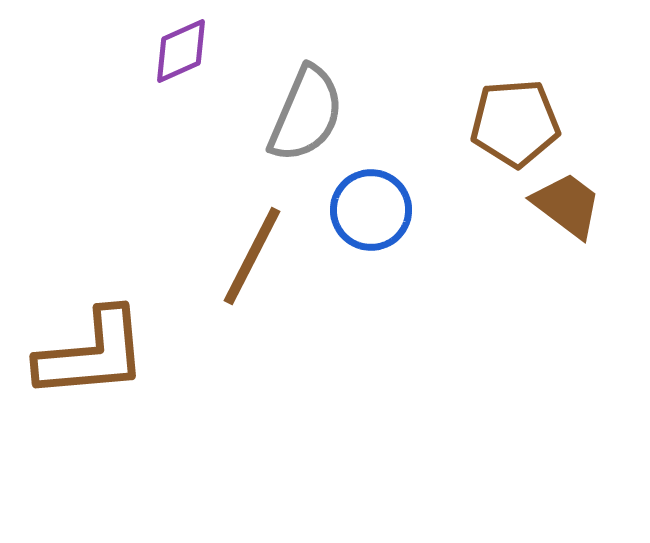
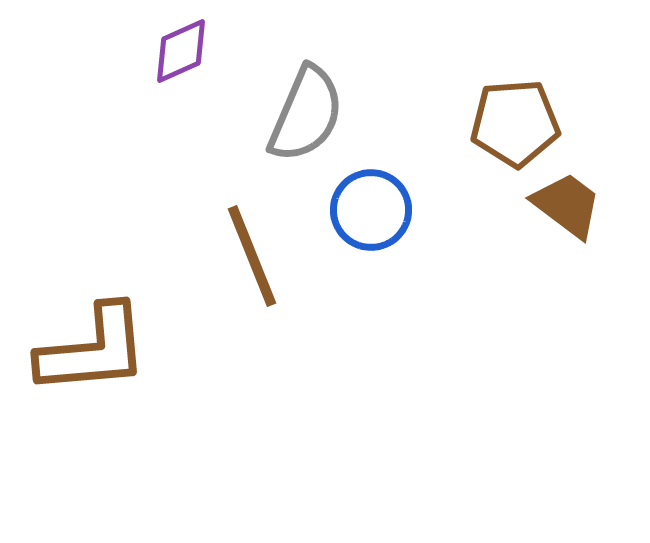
brown line: rotated 49 degrees counterclockwise
brown L-shape: moved 1 px right, 4 px up
